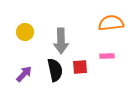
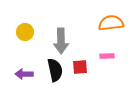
purple arrow: rotated 132 degrees counterclockwise
